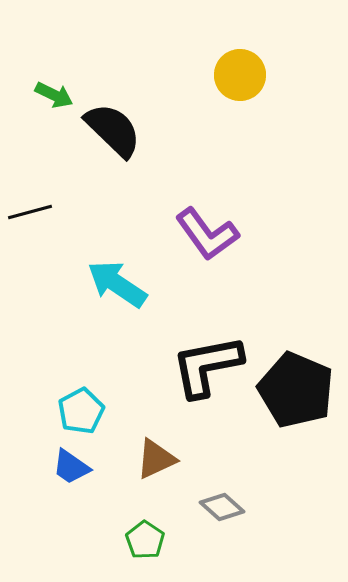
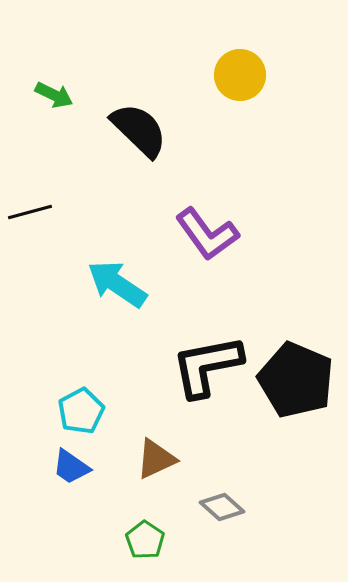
black semicircle: moved 26 px right
black pentagon: moved 10 px up
